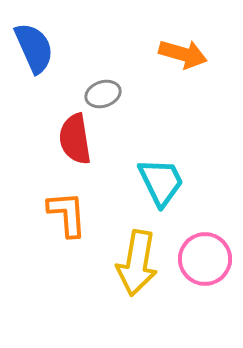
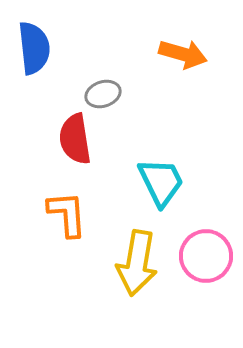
blue semicircle: rotated 18 degrees clockwise
pink circle: moved 1 px right, 3 px up
